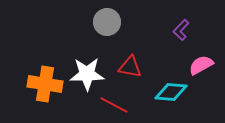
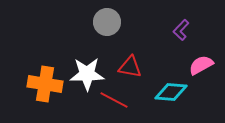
red line: moved 5 px up
